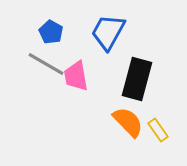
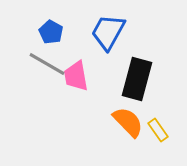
gray line: moved 1 px right
